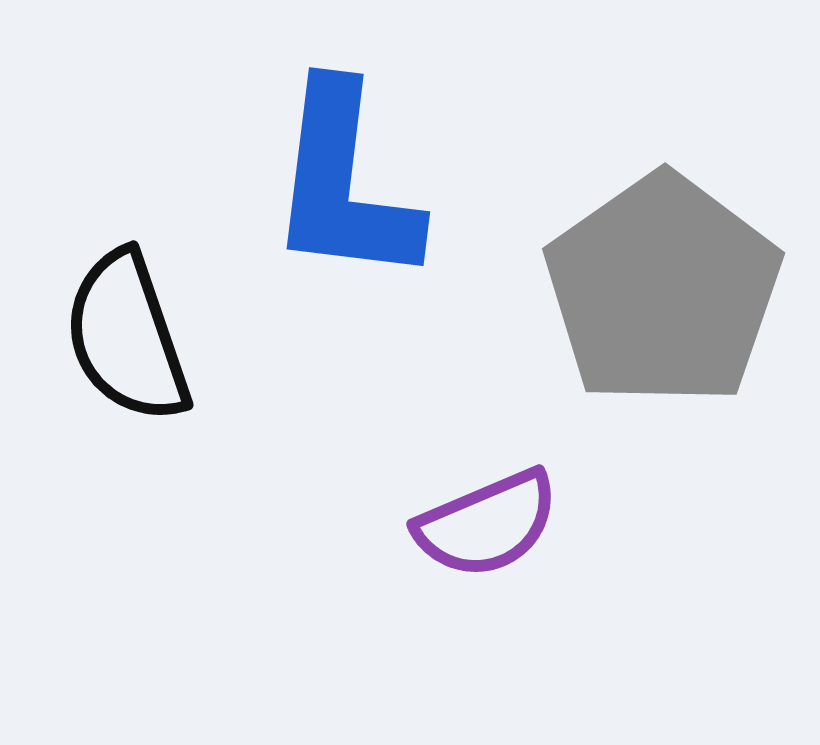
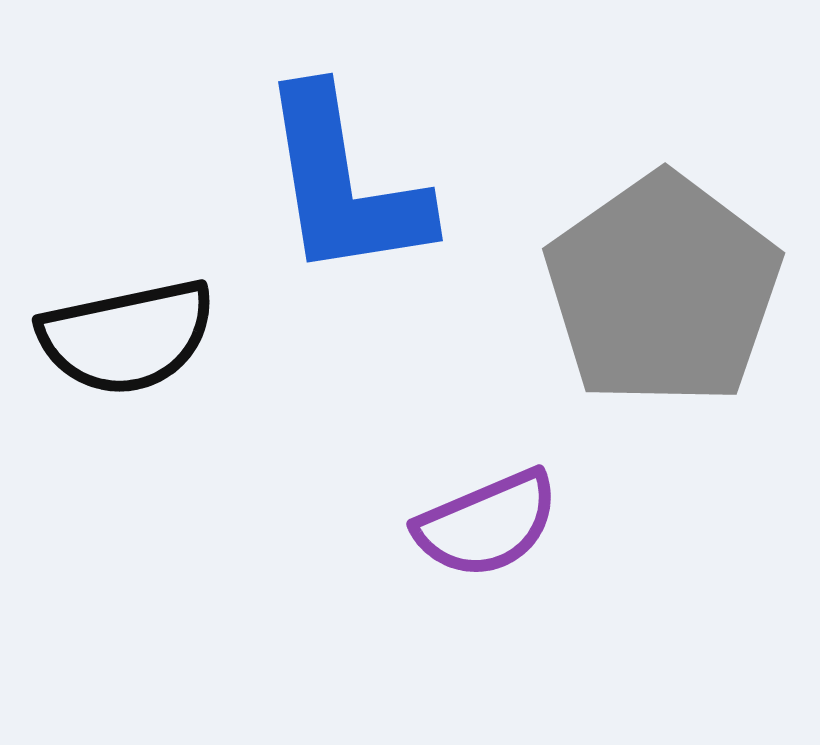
blue L-shape: rotated 16 degrees counterclockwise
black semicircle: rotated 83 degrees counterclockwise
